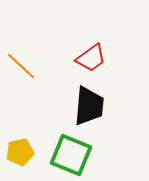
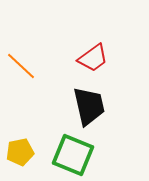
red trapezoid: moved 2 px right
black trapezoid: rotated 18 degrees counterclockwise
green square: moved 2 px right
